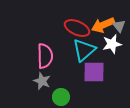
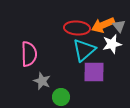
red ellipse: rotated 20 degrees counterclockwise
pink semicircle: moved 16 px left, 2 px up
